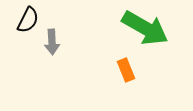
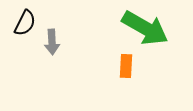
black semicircle: moved 3 px left, 3 px down
orange rectangle: moved 4 px up; rotated 25 degrees clockwise
